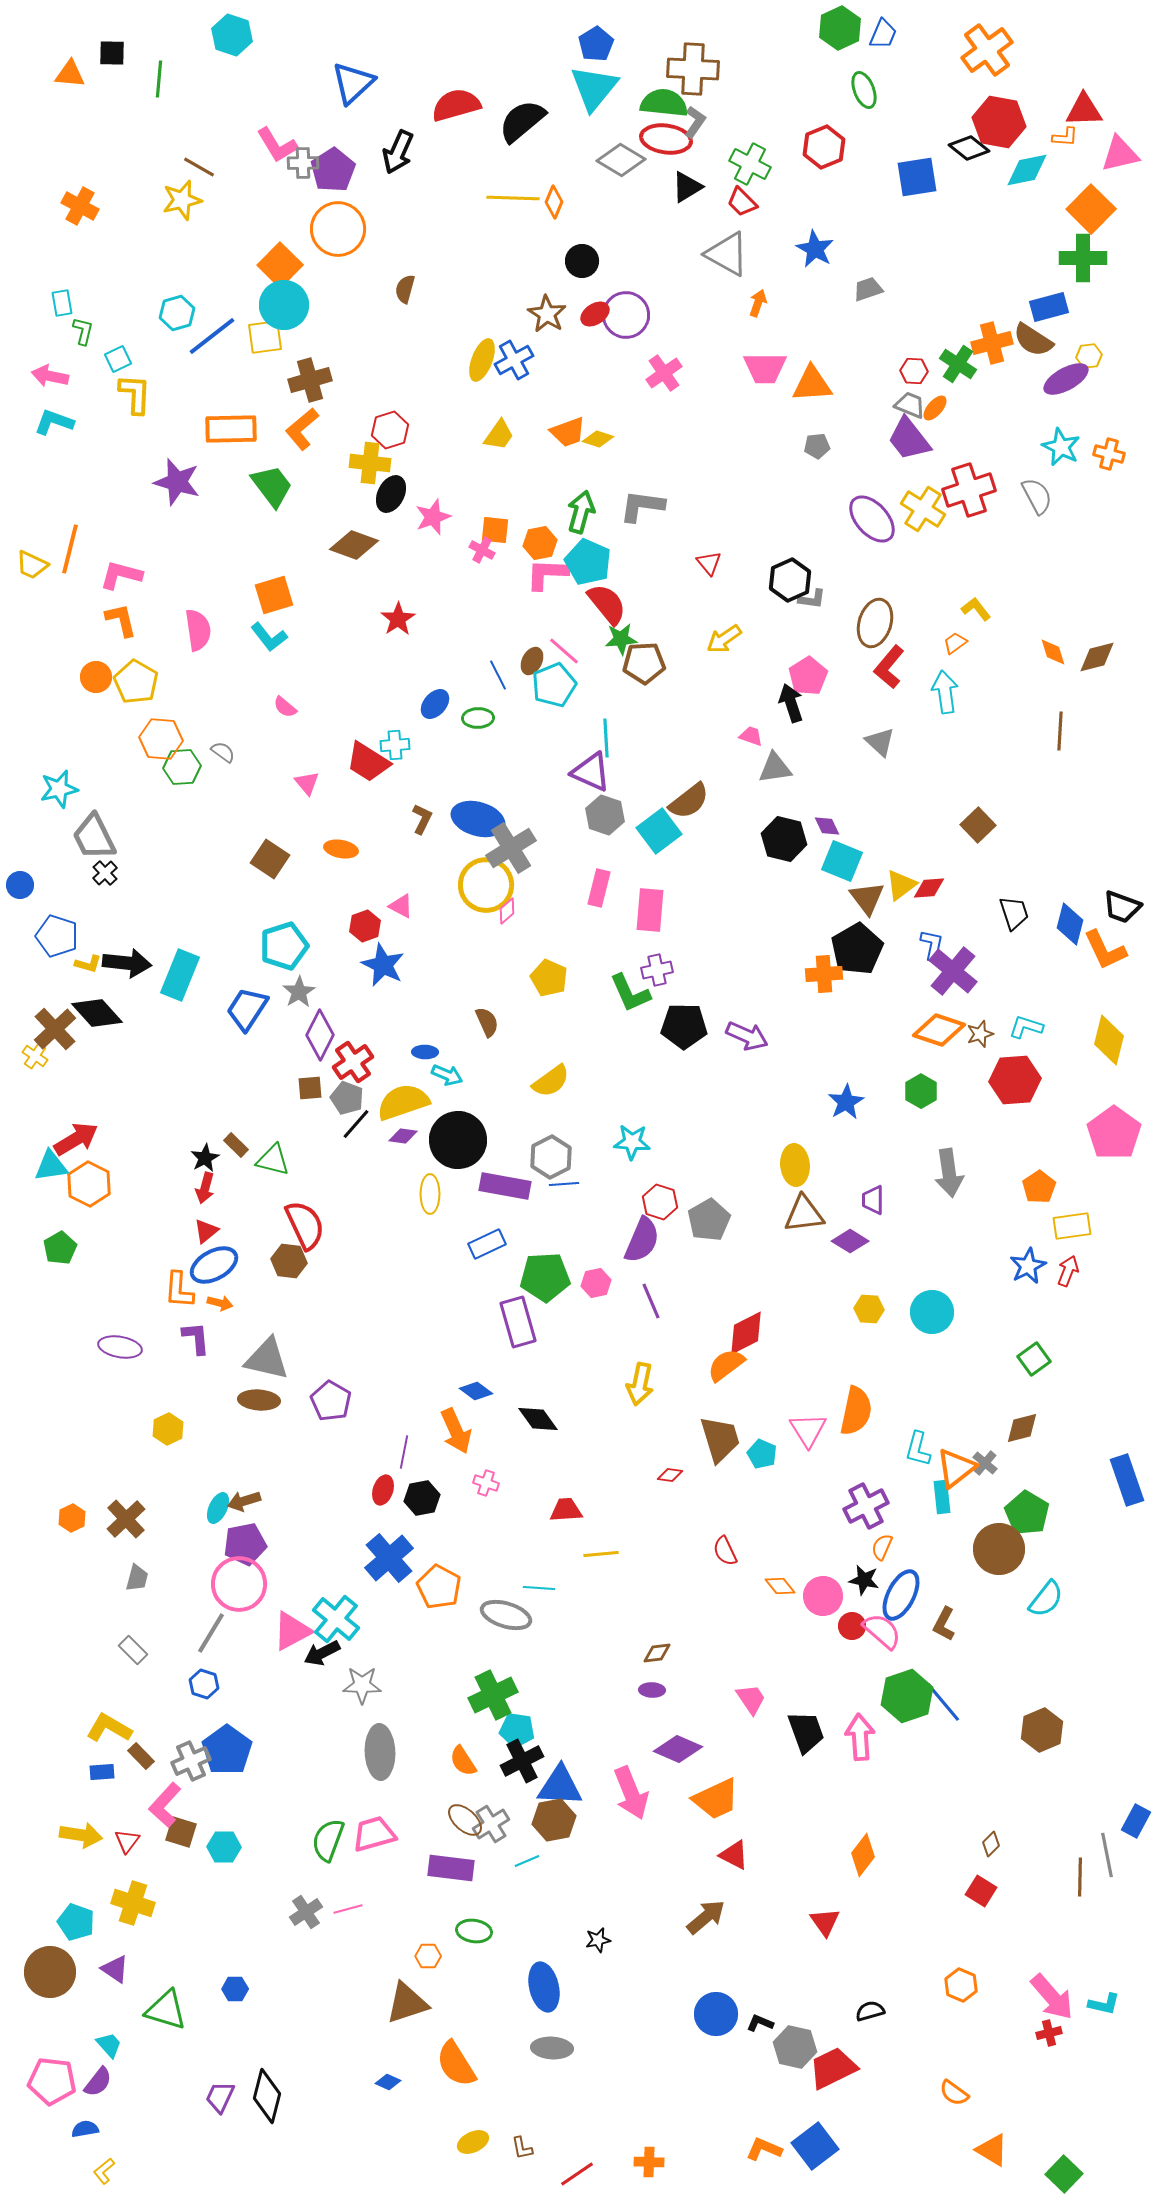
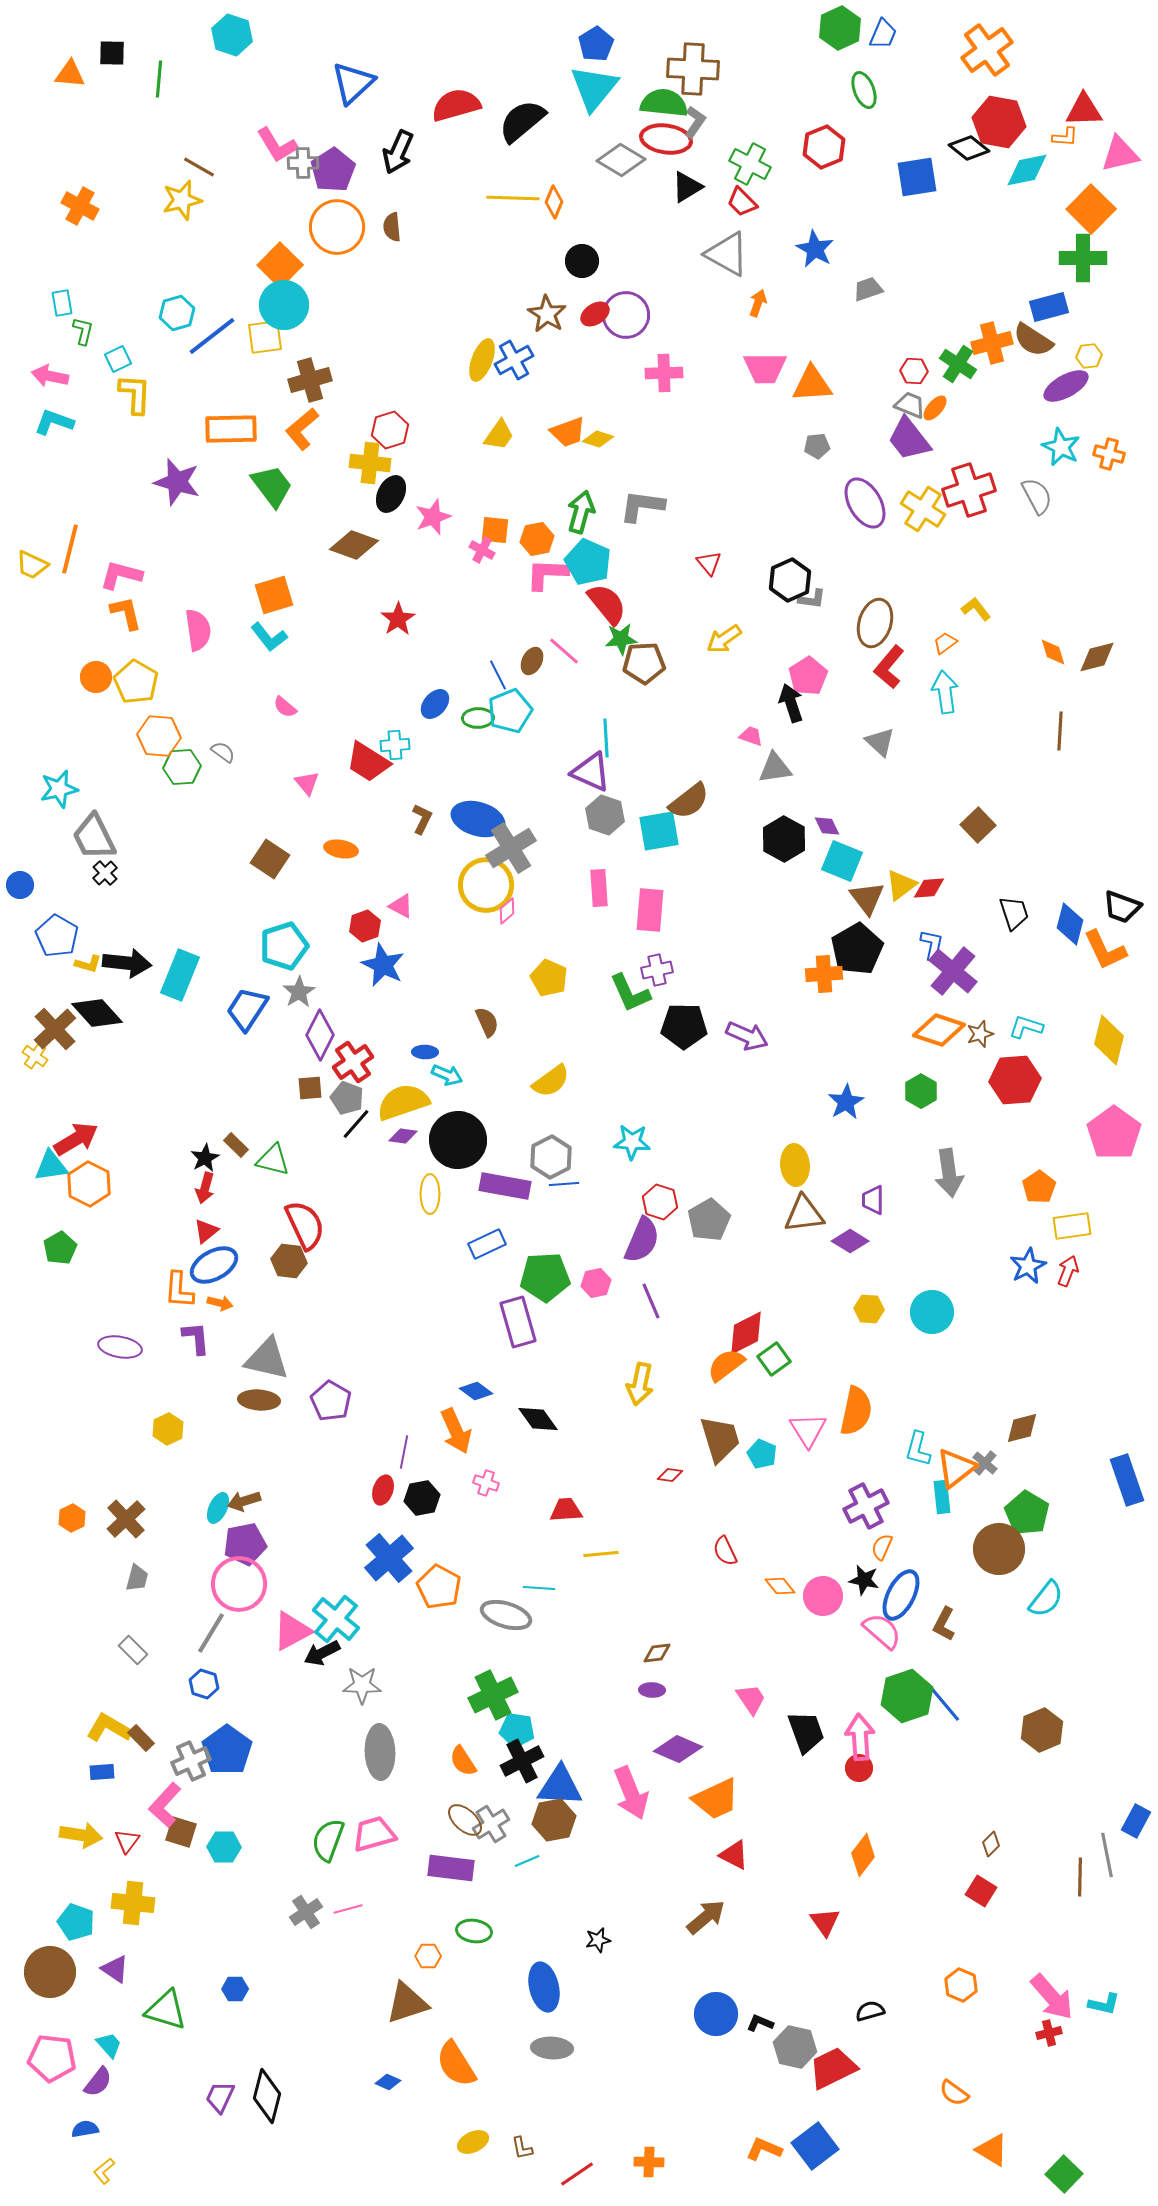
orange circle at (338, 229): moved 1 px left, 2 px up
brown semicircle at (405, 289): moved 13 px left, 62 px up; rotated 20 degrees counterclockwise
pink cross at (664, 373): rotated 33 degrees clockwise
purple ellipse at (1066, 379): moved 7 px down
purple ellipse at (872, 519): moved 7 px left, 16 px up; rotated 12 degrees clockwise
orange hexagon at (540, 543): moved 3 px left, 4 px up
orange L-shape at (121, 620): moved 5 px right, 7 px up
orange trapezoid at (955, 643): moved 10 px left
cyan pentagon at (554, 685): moved 44 px left, 26 px down
orange hexagon at (161, 739): moved 2 px left, 3 px up
cyan square at (659, 831): rotated 27 degrees clockwise
black hexagon at (784, 839): rotated 15 degrees clockwise
pink rectangle at (599, 888): rotated 18 degrees counterclockwise
blue pentagon at (57, 936): rotated 12 degrees clockwise
green square at (1034, 1359): moved 260 px left
red circle at (852, 1626): moved 7 px right, 142 px down
brown rectangle at (141, 1756): moved 18 px up
yellow cross at (133, 1903): rotated 12 degrees counterclockwise
pink pentagon at (52, 2081): moved 23 px up
